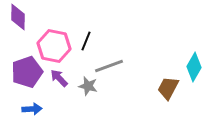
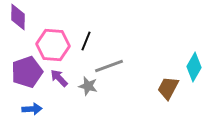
pink hexagon: moved 1 px left, 1 px up; rotated 8 degrees counterclockwise
